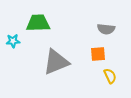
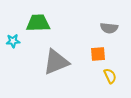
gray semicircle: moved 3 px right, 1 px up
